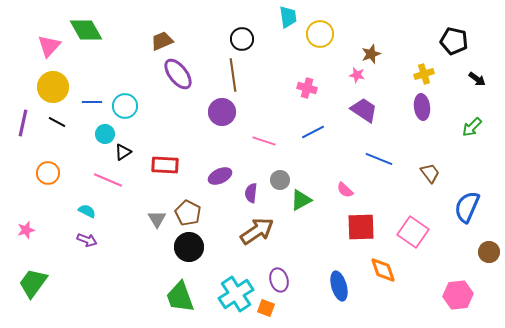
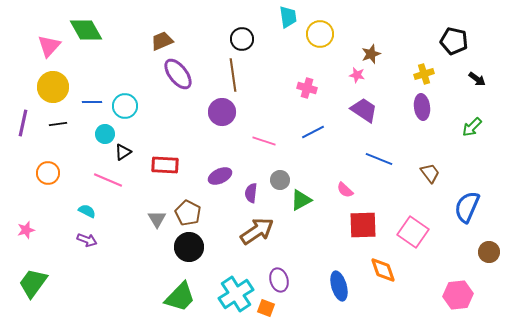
black line at (57, 122): moved 1 px right, 2 px down; rotated 36 degrees counterclockwise
red square at (361, 227): moved 2 px right, 2 px up
green trapezoid at (180, 297): rotated 116 degrees counterclockwise
